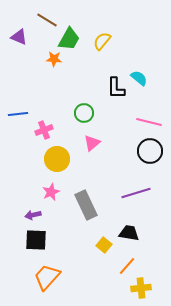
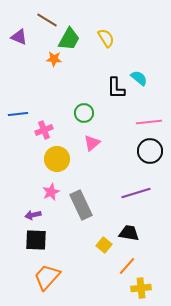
yellow semicircle: moved 4 px right, 3 px up; rotated 108 degrees clockwise
pink line: rotated 20 degrees counterclockwise
gray rectangle: moved 5 px left
